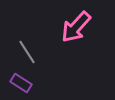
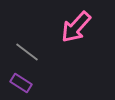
gray line: rotated 20 degrees counterclockwise
